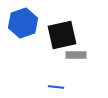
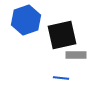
blue hexagon: moved 3 px right, 3 px up
blue line: moved 5 px right, 9 px up
